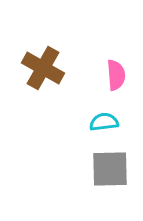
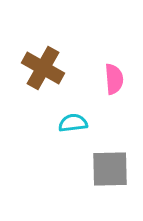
pink semicircle: moved 2 px left, 4 px down
cyan semicircle: moved 31 px left, 1 px down
